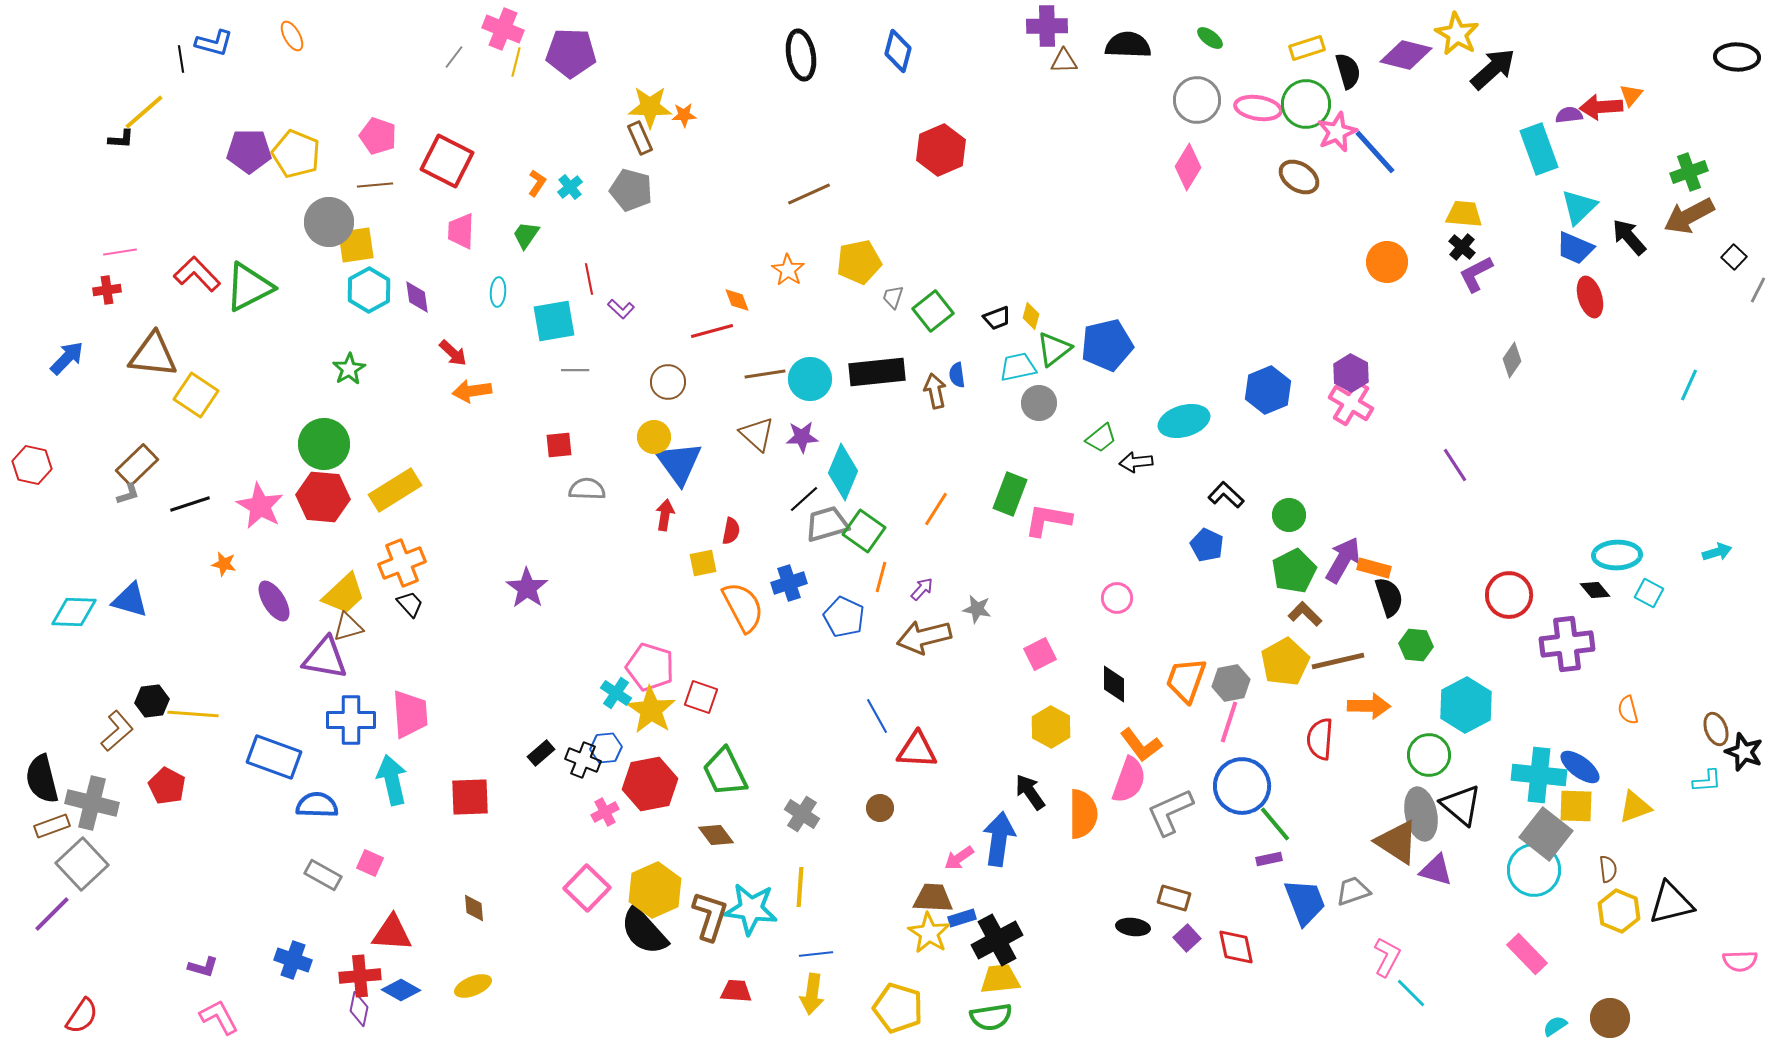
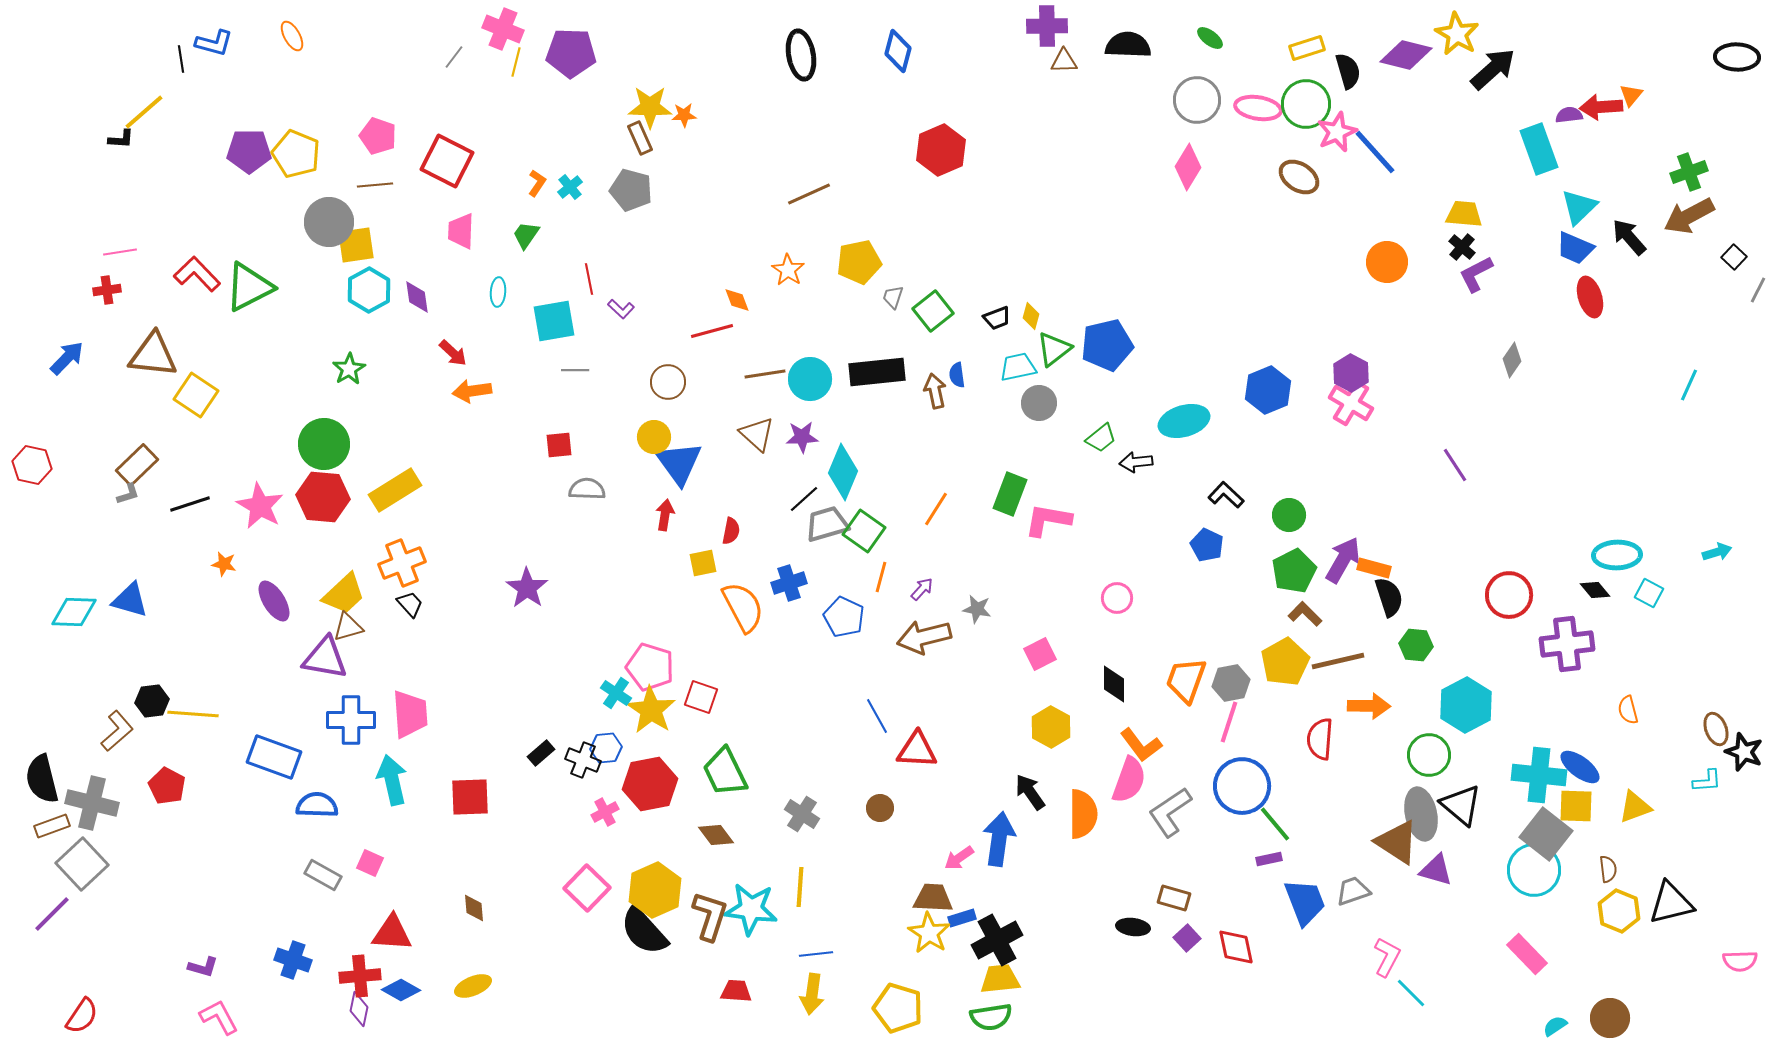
gray L-shape at (1170, 812): rotated 10 degrees counterclockwise
